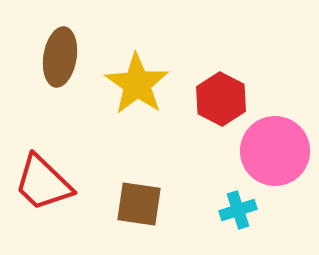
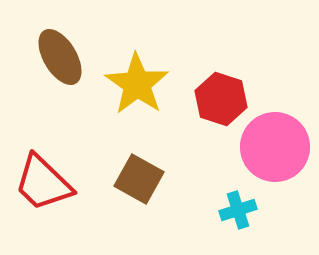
brown ellipse: rotated 40 degrees counterclockwise
red hexagon: rotated 9 degrees counterclockwise
pink circle: moved 4 px up
brown square: moved 25 px up; rotated 21 degrees clockwise
